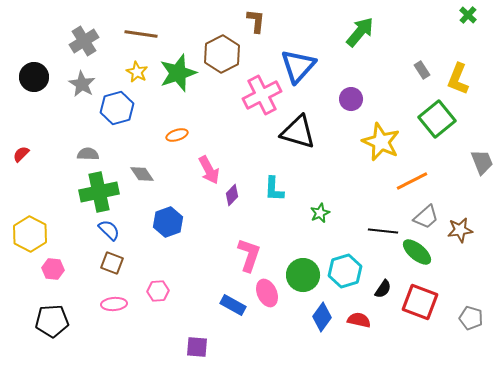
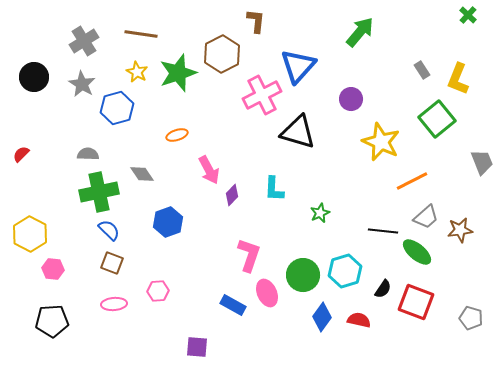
red square at (420, 302): moved 4 px left
